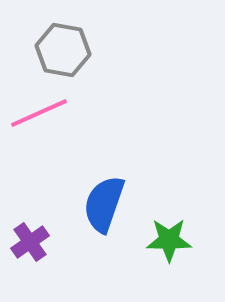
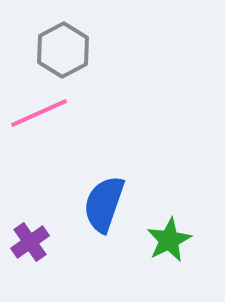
gray hexagon: rotated 22 degrees clockwise
green star: rotated 27 degrees counterclockwise
